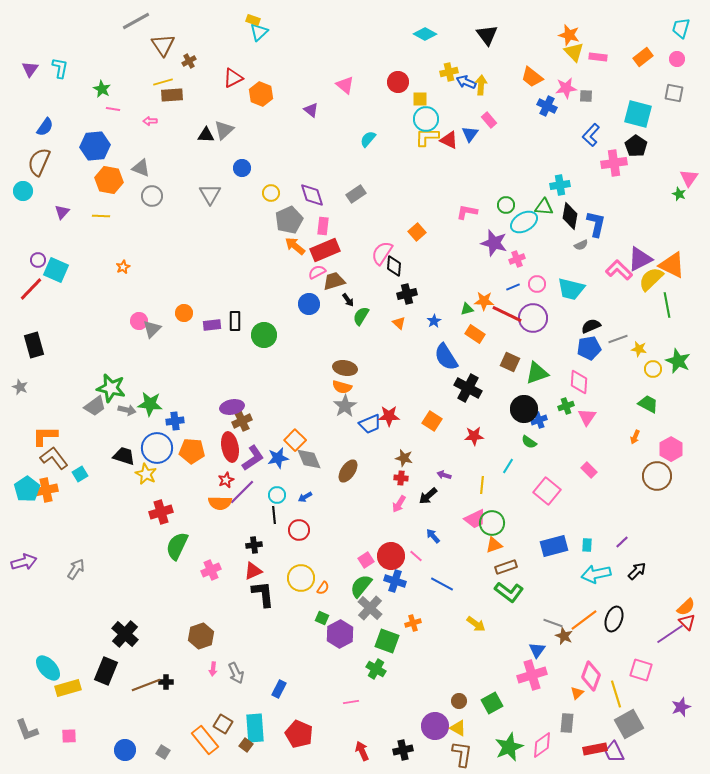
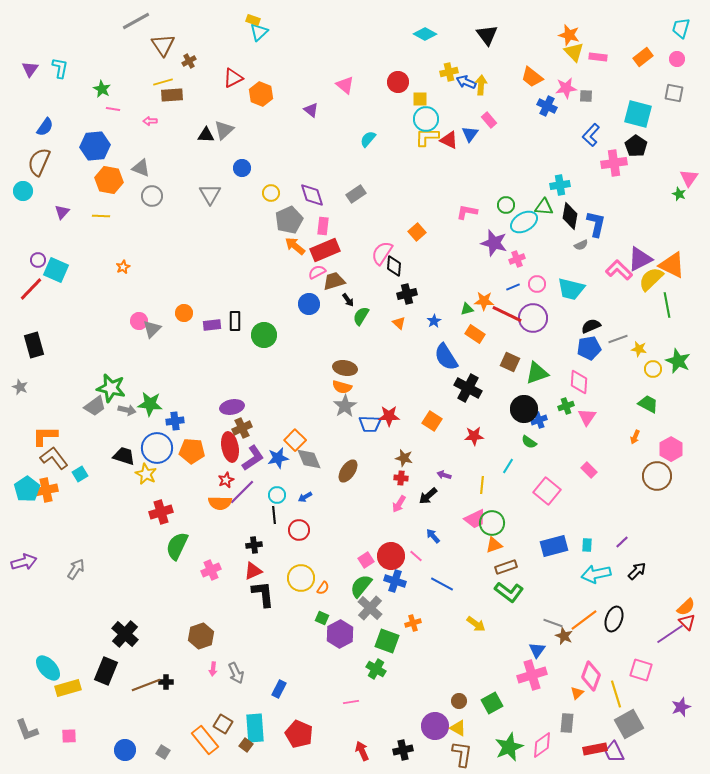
brown cross at (242, 421): moved 7 px down
blue trapezoid at (370, 424): rotated 25 degrees clockwise
